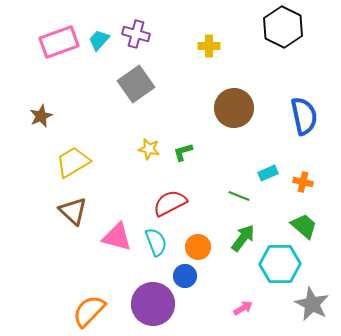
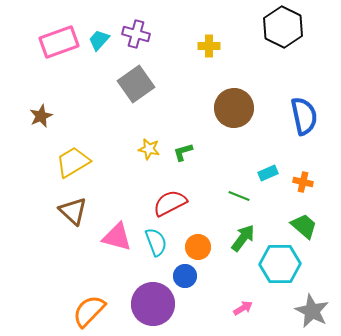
gray star: moved 7 px down
